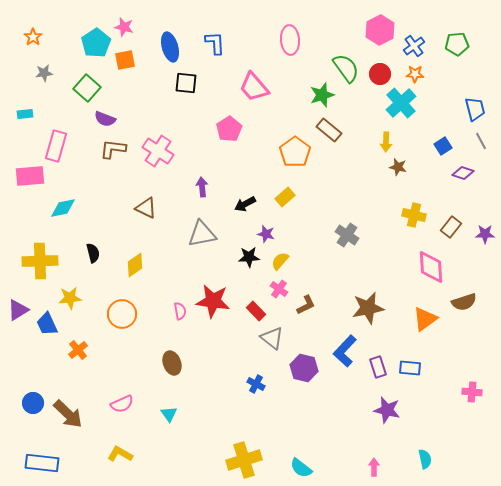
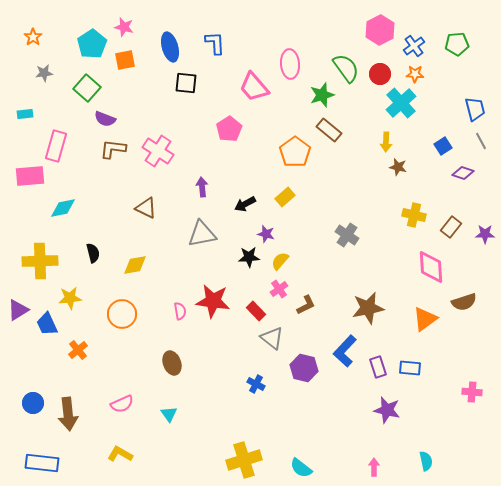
pink ellipse at (290, 40): moved 24 px down
cyan pentagon at (96, 43): moved 4 px left, 1 px down
yellow diamond at (135, 265): rotated 25 degrees clockwise
pink cross at (279, 289): rotated 18 degrees clockwise
brown arrow at (68, 414): rotated 40 degrees clockwise
cyan semicircle at (425, 459): moved 1 px right, 2 px down
